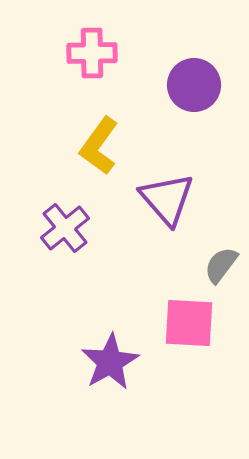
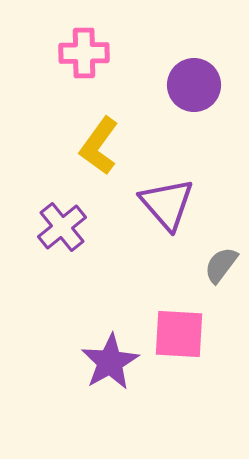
pink cross: moved 8 px left
purple triangle: moved 5 px down
purple cross: moved 3 px left, 1 px up
pink square: moved 10 px left, 11 px down
